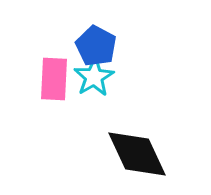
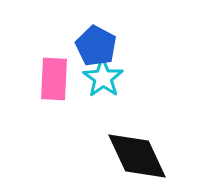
cyan star: moved 9 px right, 1 px down; rotated 6 degrees counterclockwise
black diamond: moved 2 px down
